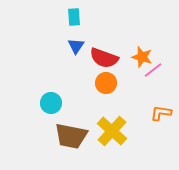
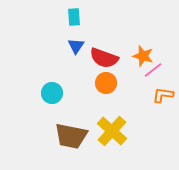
orange star: moved 1 px right, 1 px up
cyan circle: moved 1 px right, 10 px up
orange L-shape: moved 2 px right, 18 px up
